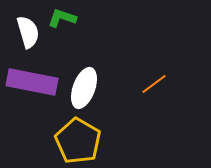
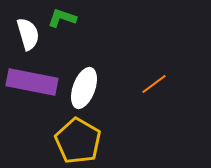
white semicircle: moved 2 px down
